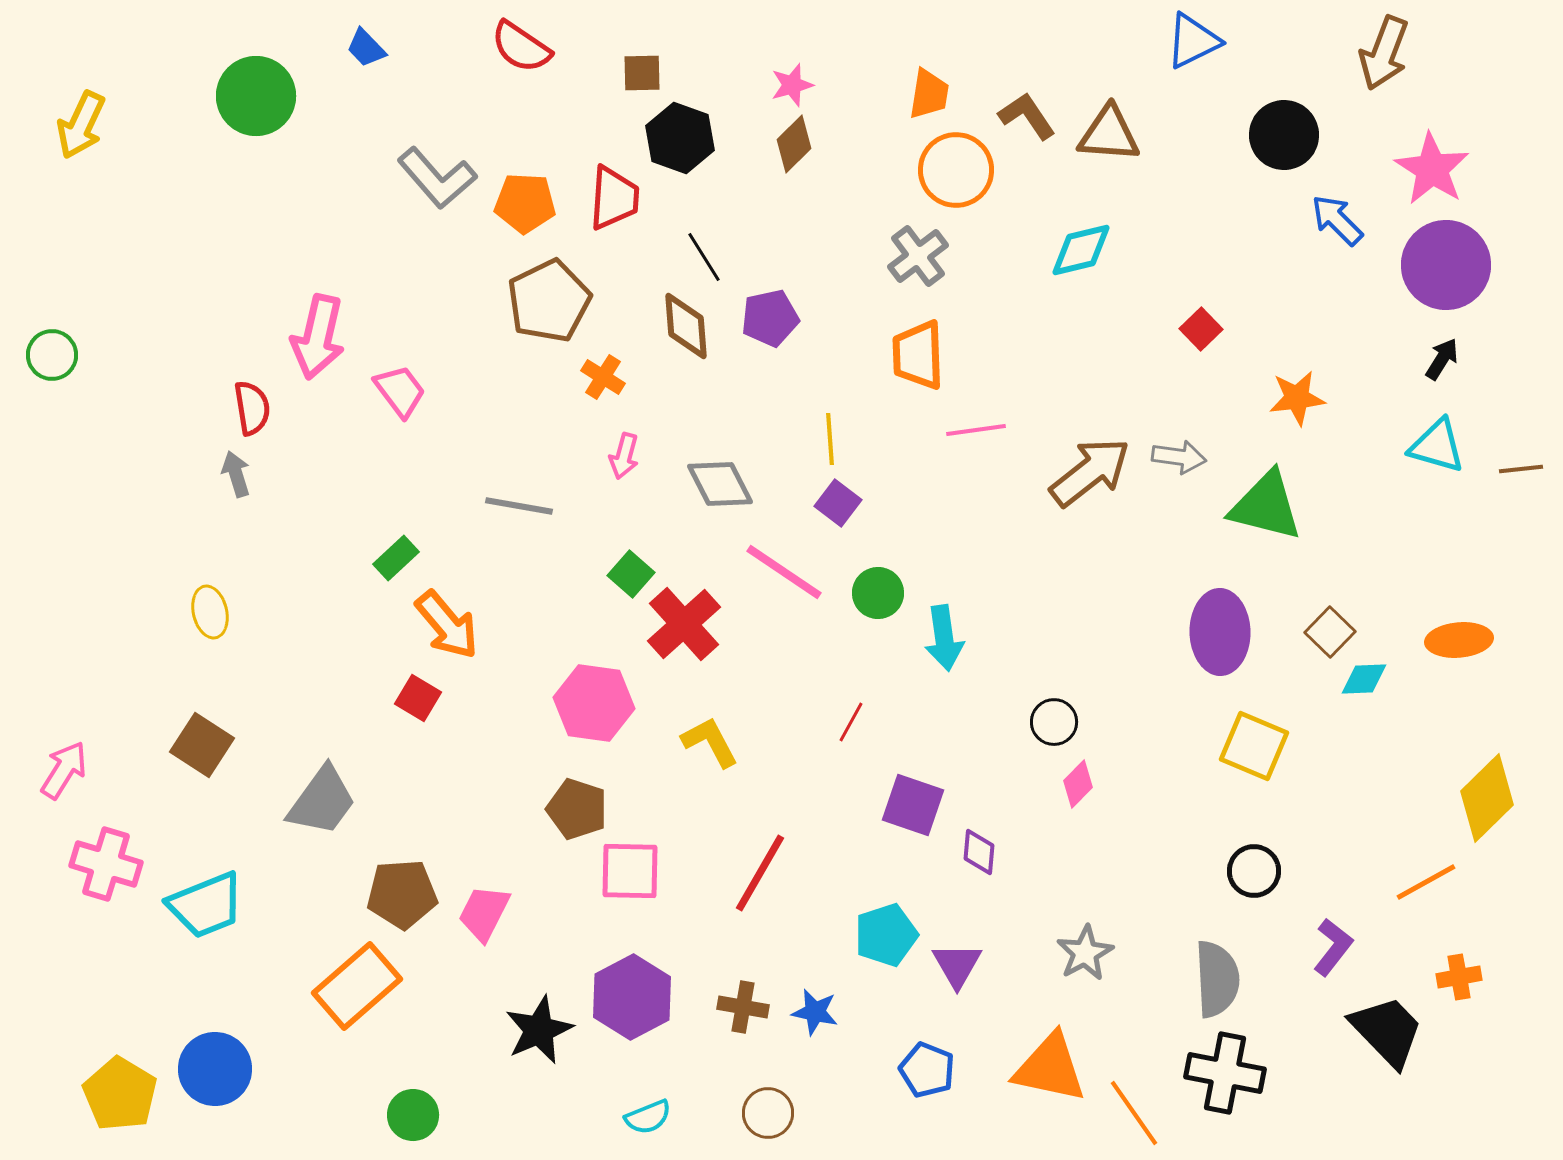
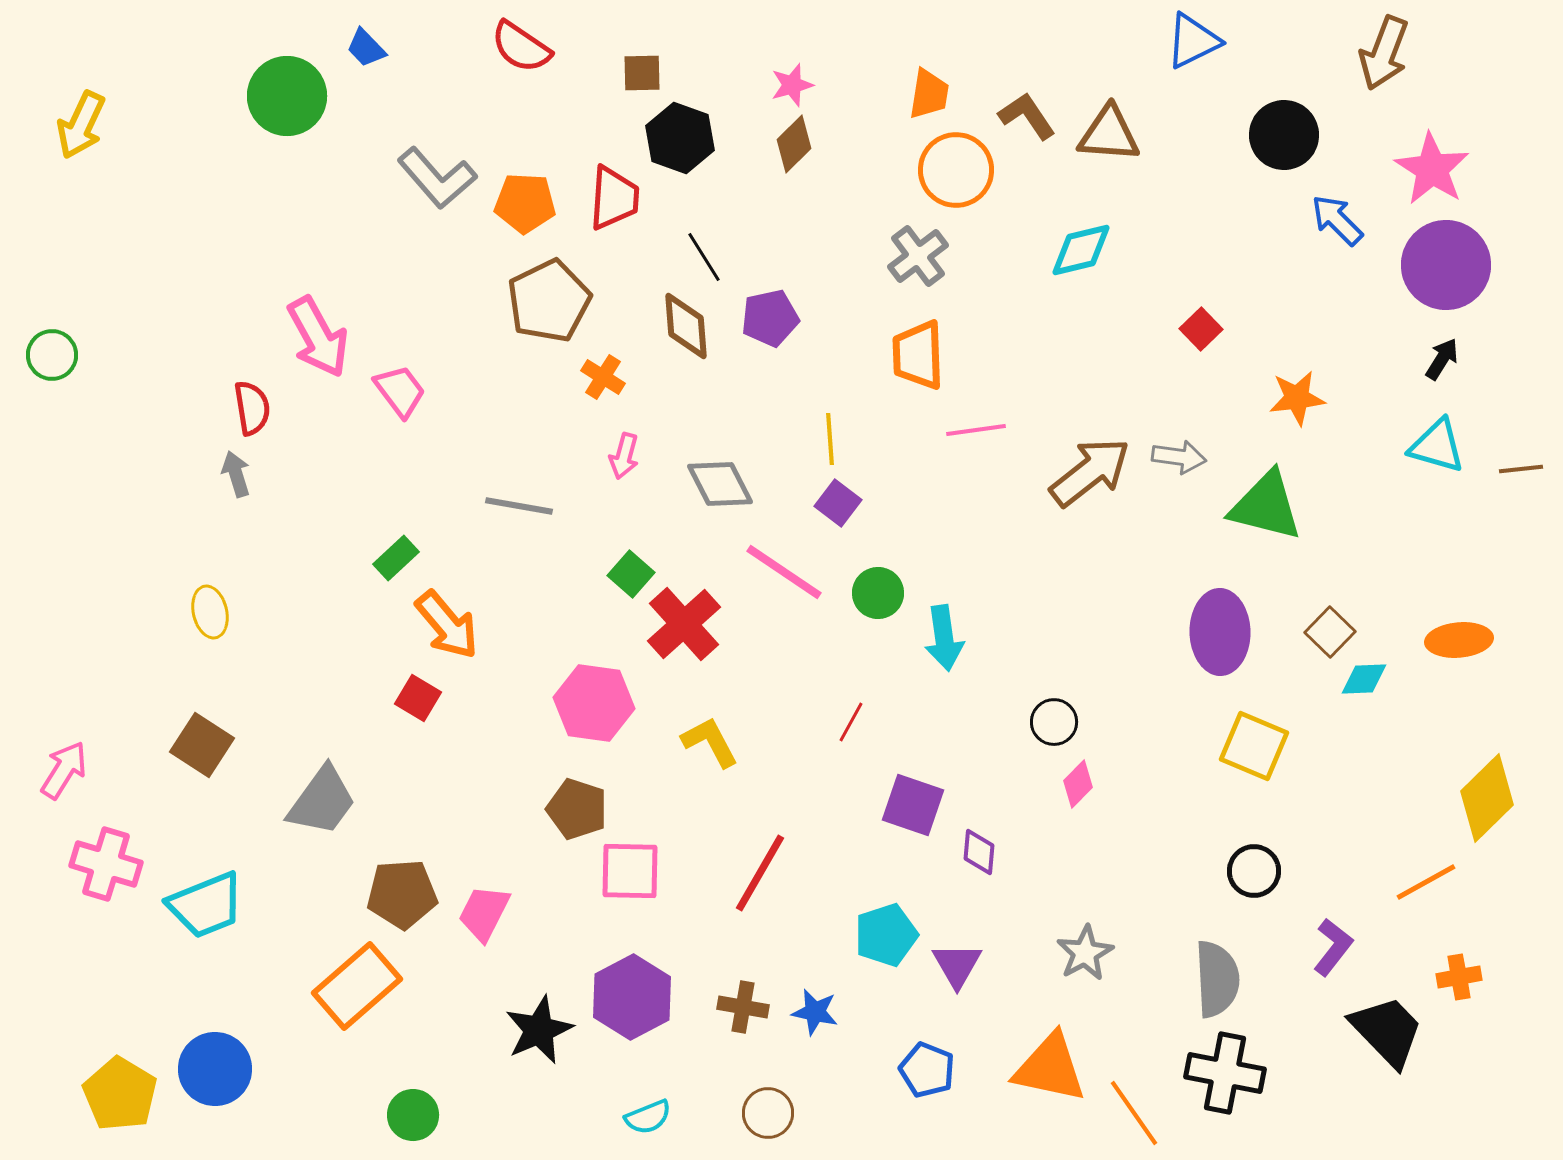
green circle at (256, 96): moved 31 px right
pink arrow at (318, 337): rotated 42 degrees counterclockwise
